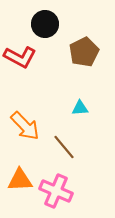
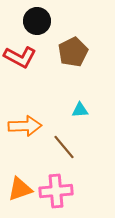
black circle: moved 8 px left, 3 px up
brown pentagon: moved 11 px left
cyan triangle: moved 2 px down
orange arrow: rotated 48 degrees counterclockwise
orange triangle: moved 9 px down; rotated 16 degrees counterclockwise
pink cross: rotated 28 degrees counterclockwise
